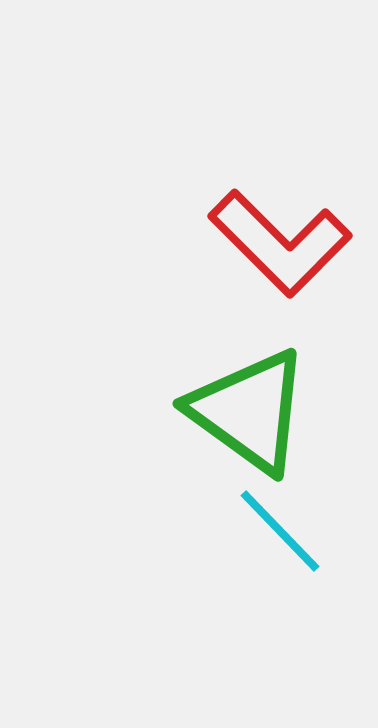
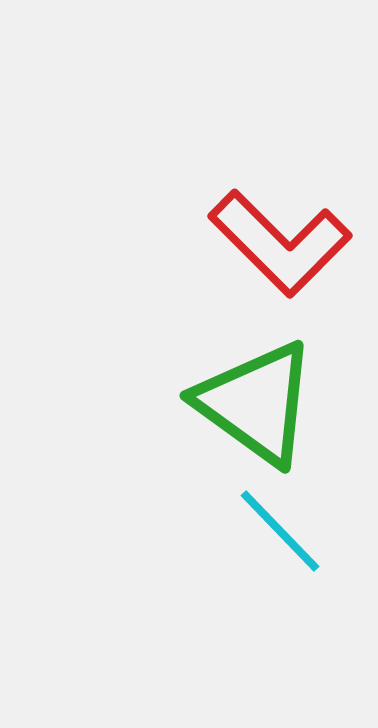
green triangle: moved 7 px right, 8 px up
